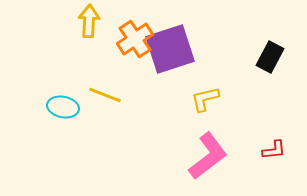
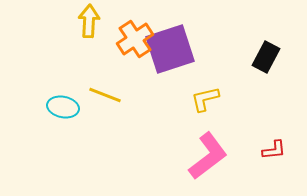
black rectangle: moved 4 px left
